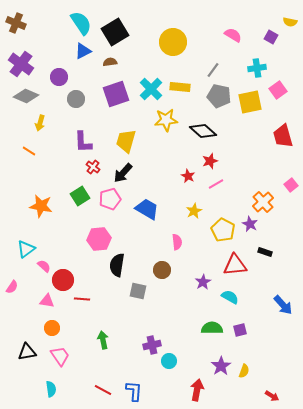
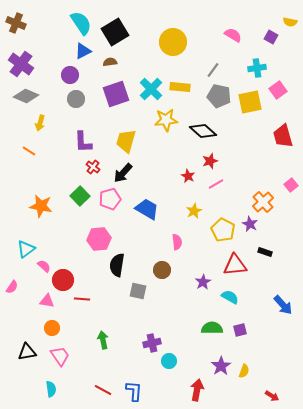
purple circle at (59, 77): moved 11 px right, 2 px up
green square at (80, 196): rotated 12 degrees counterclockwise
purple cross at (152, 345): moved 2 px up
